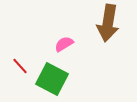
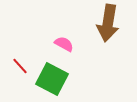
pink semicircle: rotated 60 degrees clockwise
